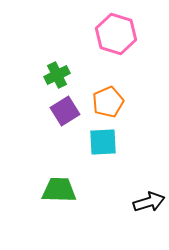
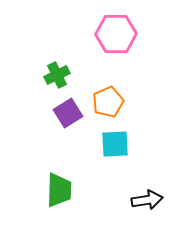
pink hexagon: rotated 18 degrees counterclockwise
purple square: moved 3 px right, 2 px down
cyan square: moved 12 px right, 2 px down
green trapezoid: rotated 90 degrees clockwise
black arrow: moved 2 px left, 2 px up; rotated 8 degrees clockwise
